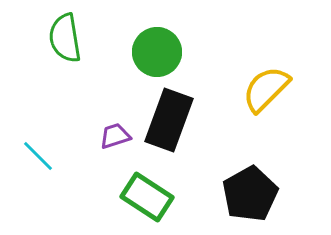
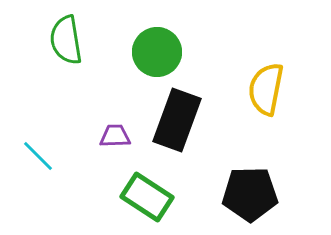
green semicircle: moved 1 px right, 2 px down
yellow semicircle: rotated 34 degrees counterclockwise
black rectangle: moved 8 px right
purple trapezoid: rotated 16 degrees clockwise
black pentagon: rotated 28 degrees clockwise
